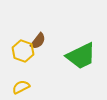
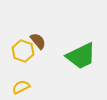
brown semicircle: rotated 78 degrees counterclockwise
